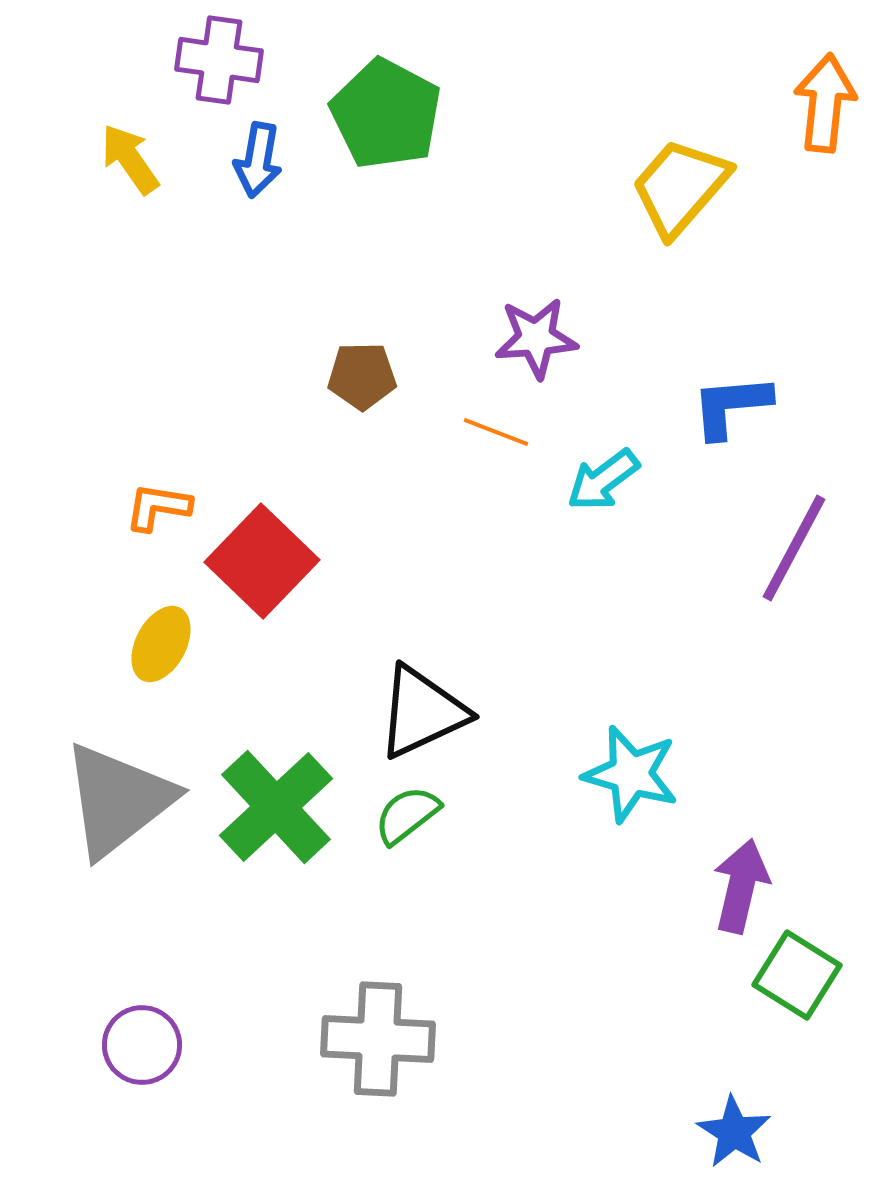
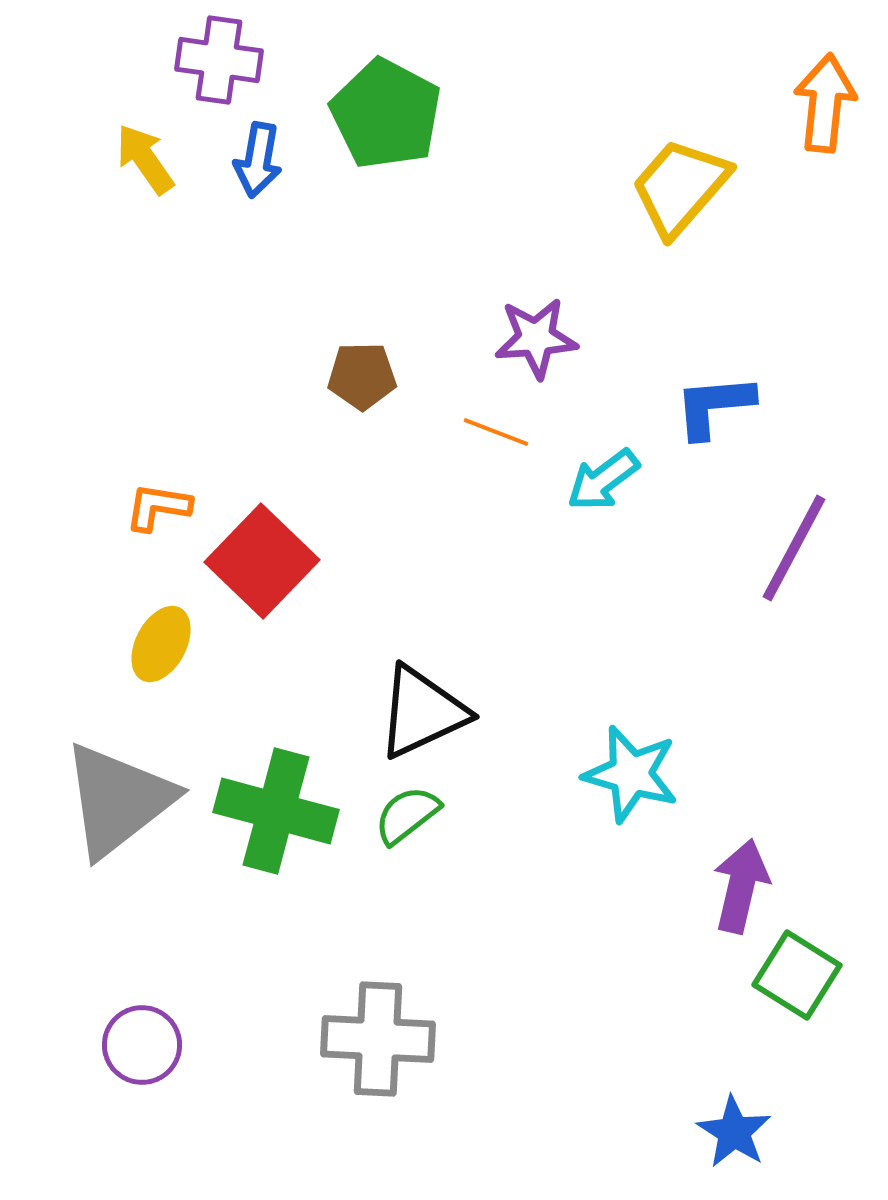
yellow arrow: moved 15 px right
blue L-shape: moved 17 px left
green cross: moved 4 px down; rotated 32 degrees counterclockwise
